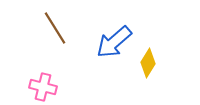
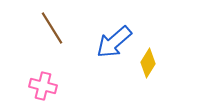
brown line: moved 3 px left
pink cross: moved 1 px up
